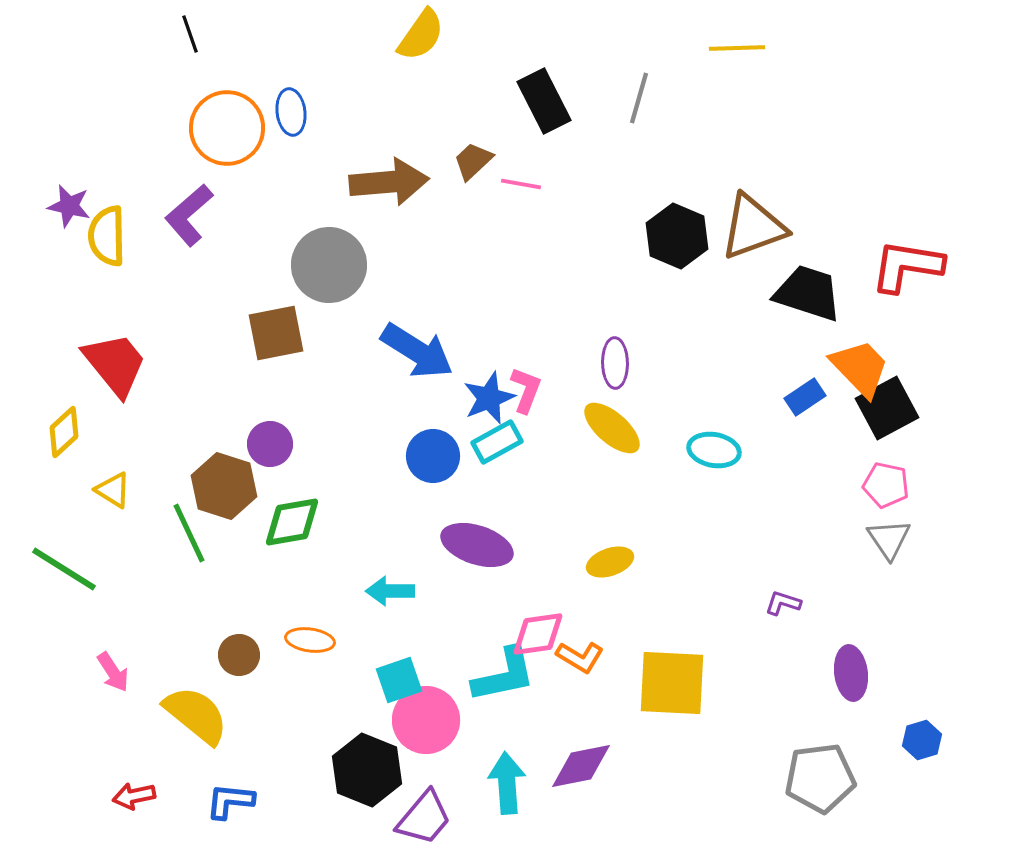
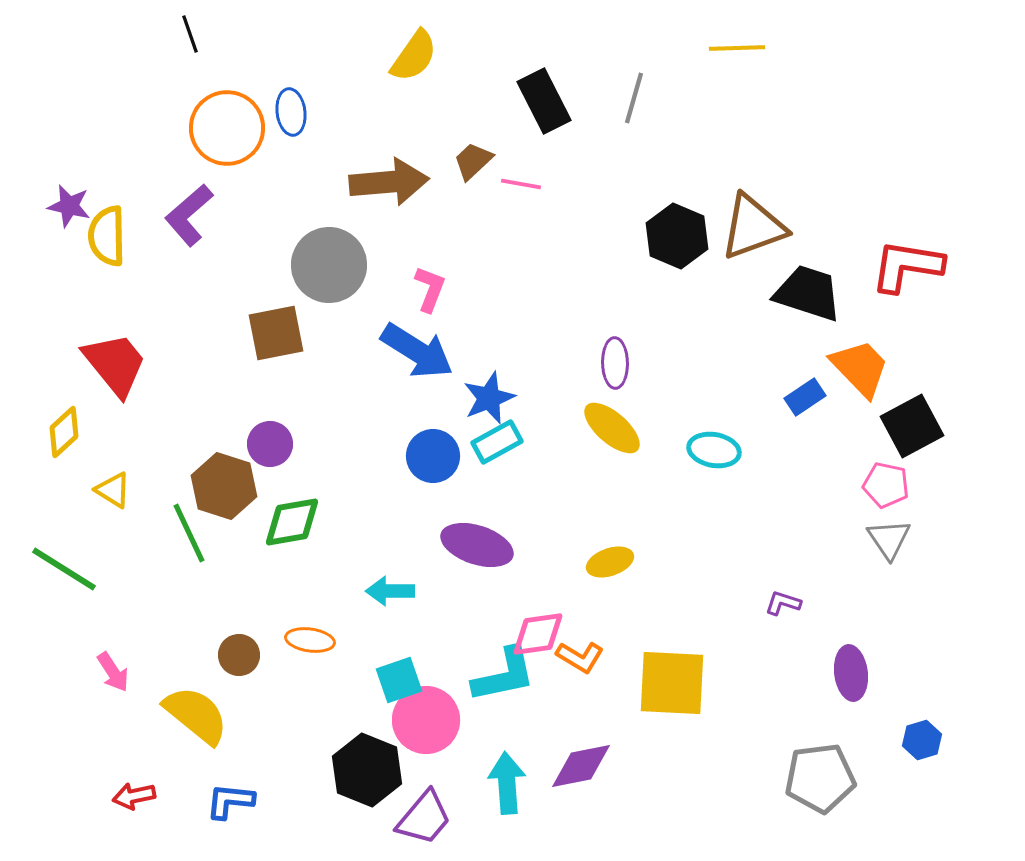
yellow semicircle at (421, 35): moved 7 px left, 21 px down
gray line at (639, 98): moved 5 px left
pink L-shape at (526, 390): moved 96 px left, 101 px up
black square at (887, 408): moved 25 px right, 18 px down
